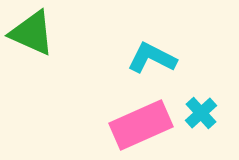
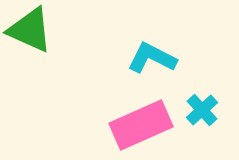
green triangle: moved 2 px left, 3 px up
cyan cross: moved 1 px right, 3 px up
